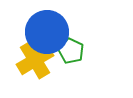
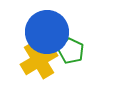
yellow cross: moved 4 px right
